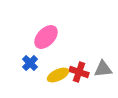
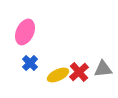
pink ellipse: moved 21 px left, 5 px up; rotated 20 degrees counterclockwise
red cross: rotated 30 degrees clockwise
